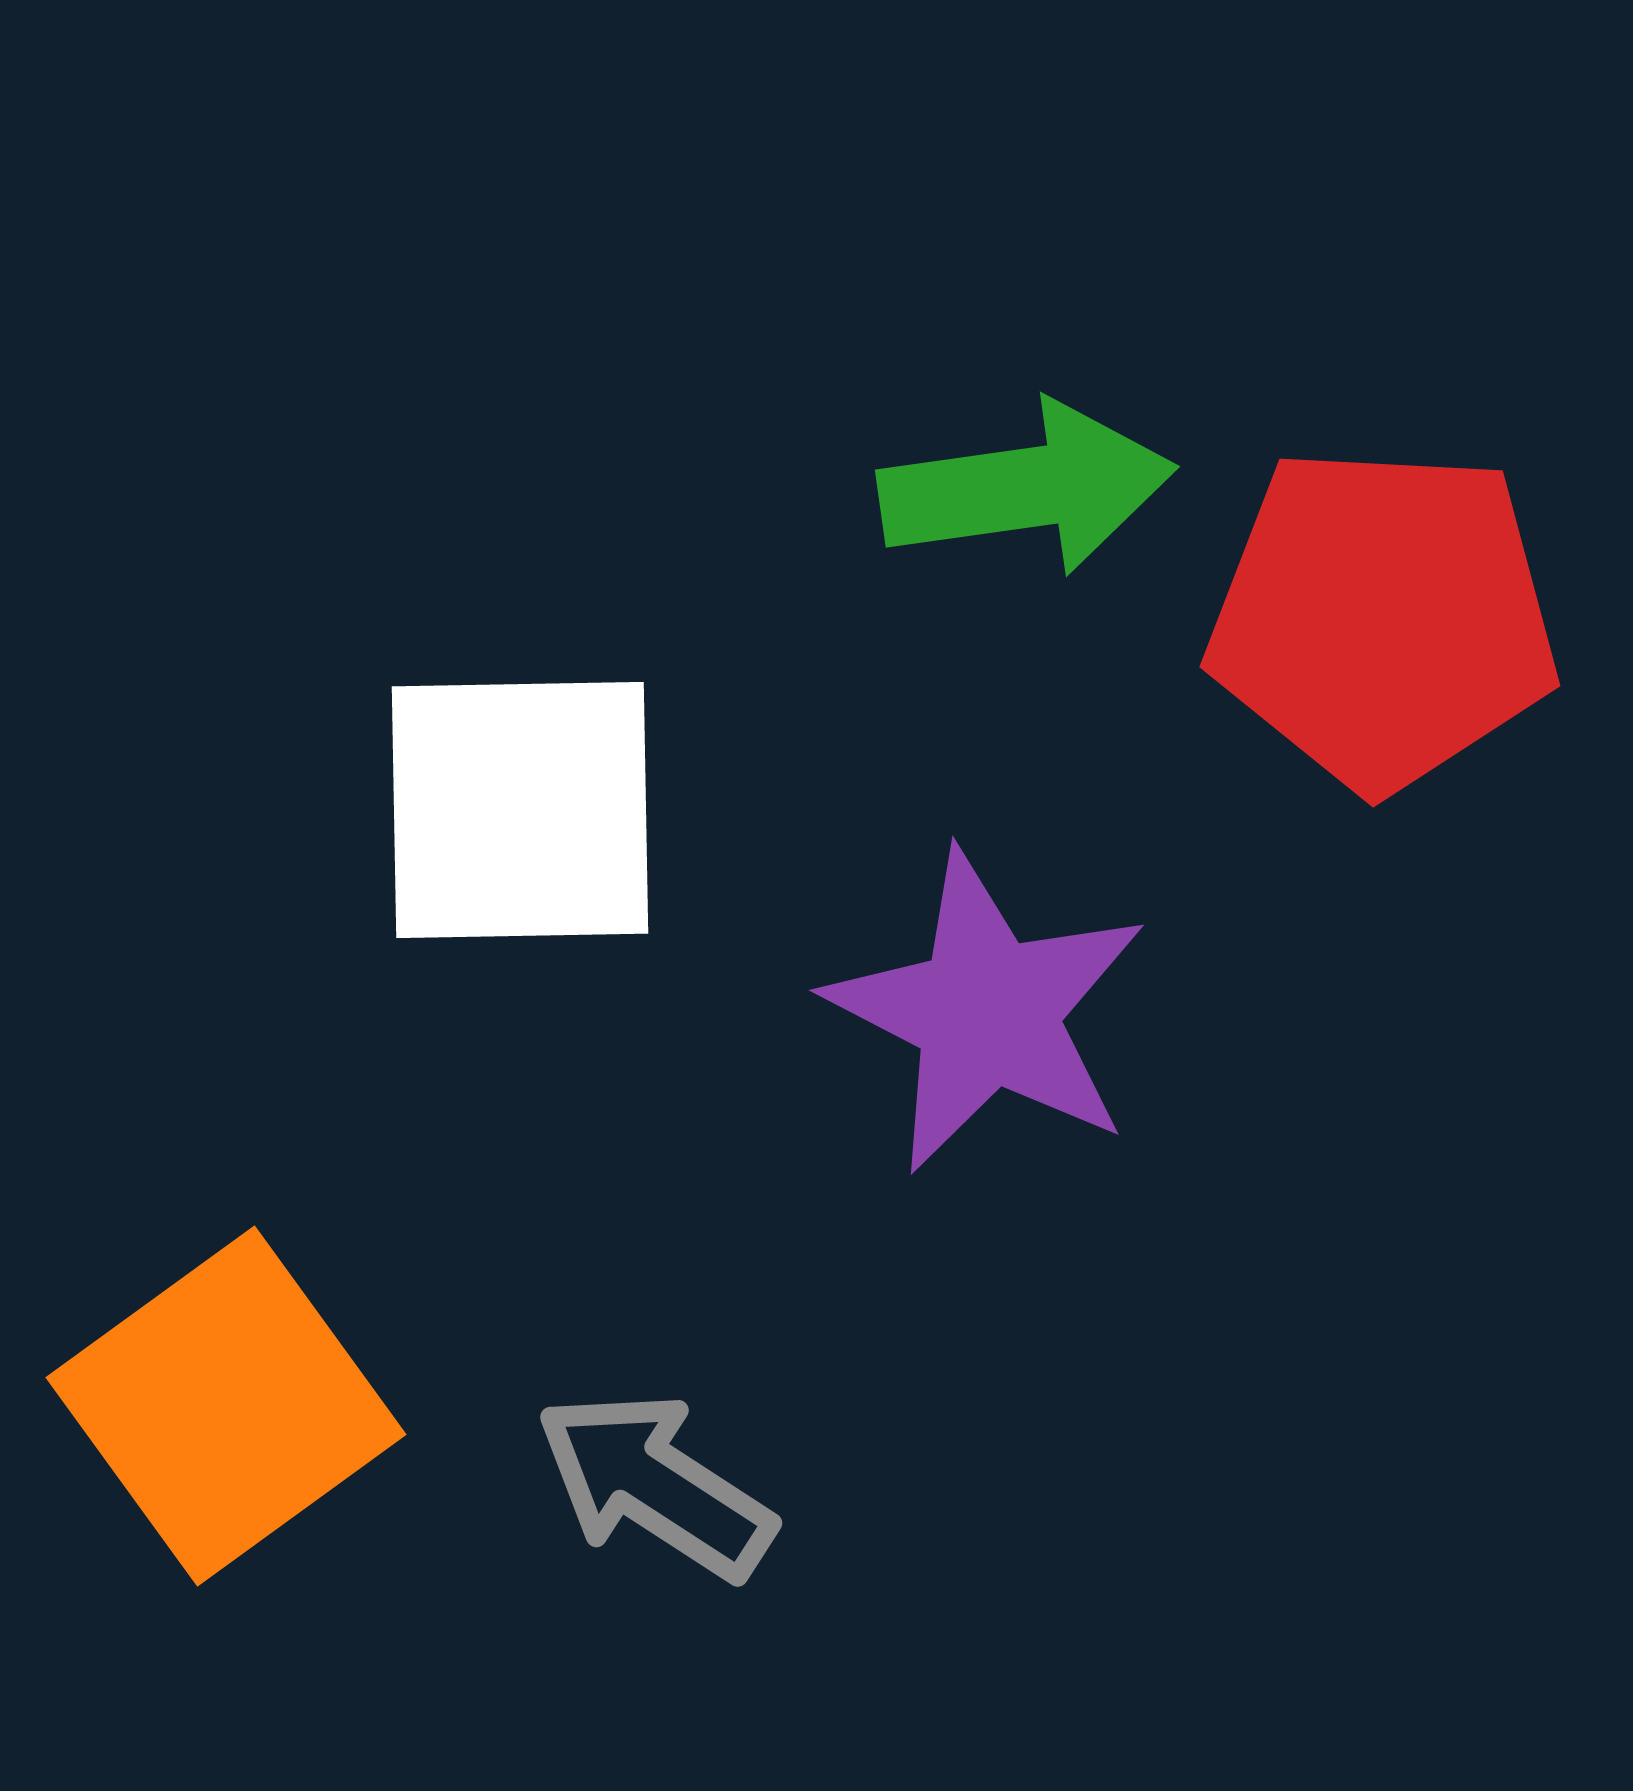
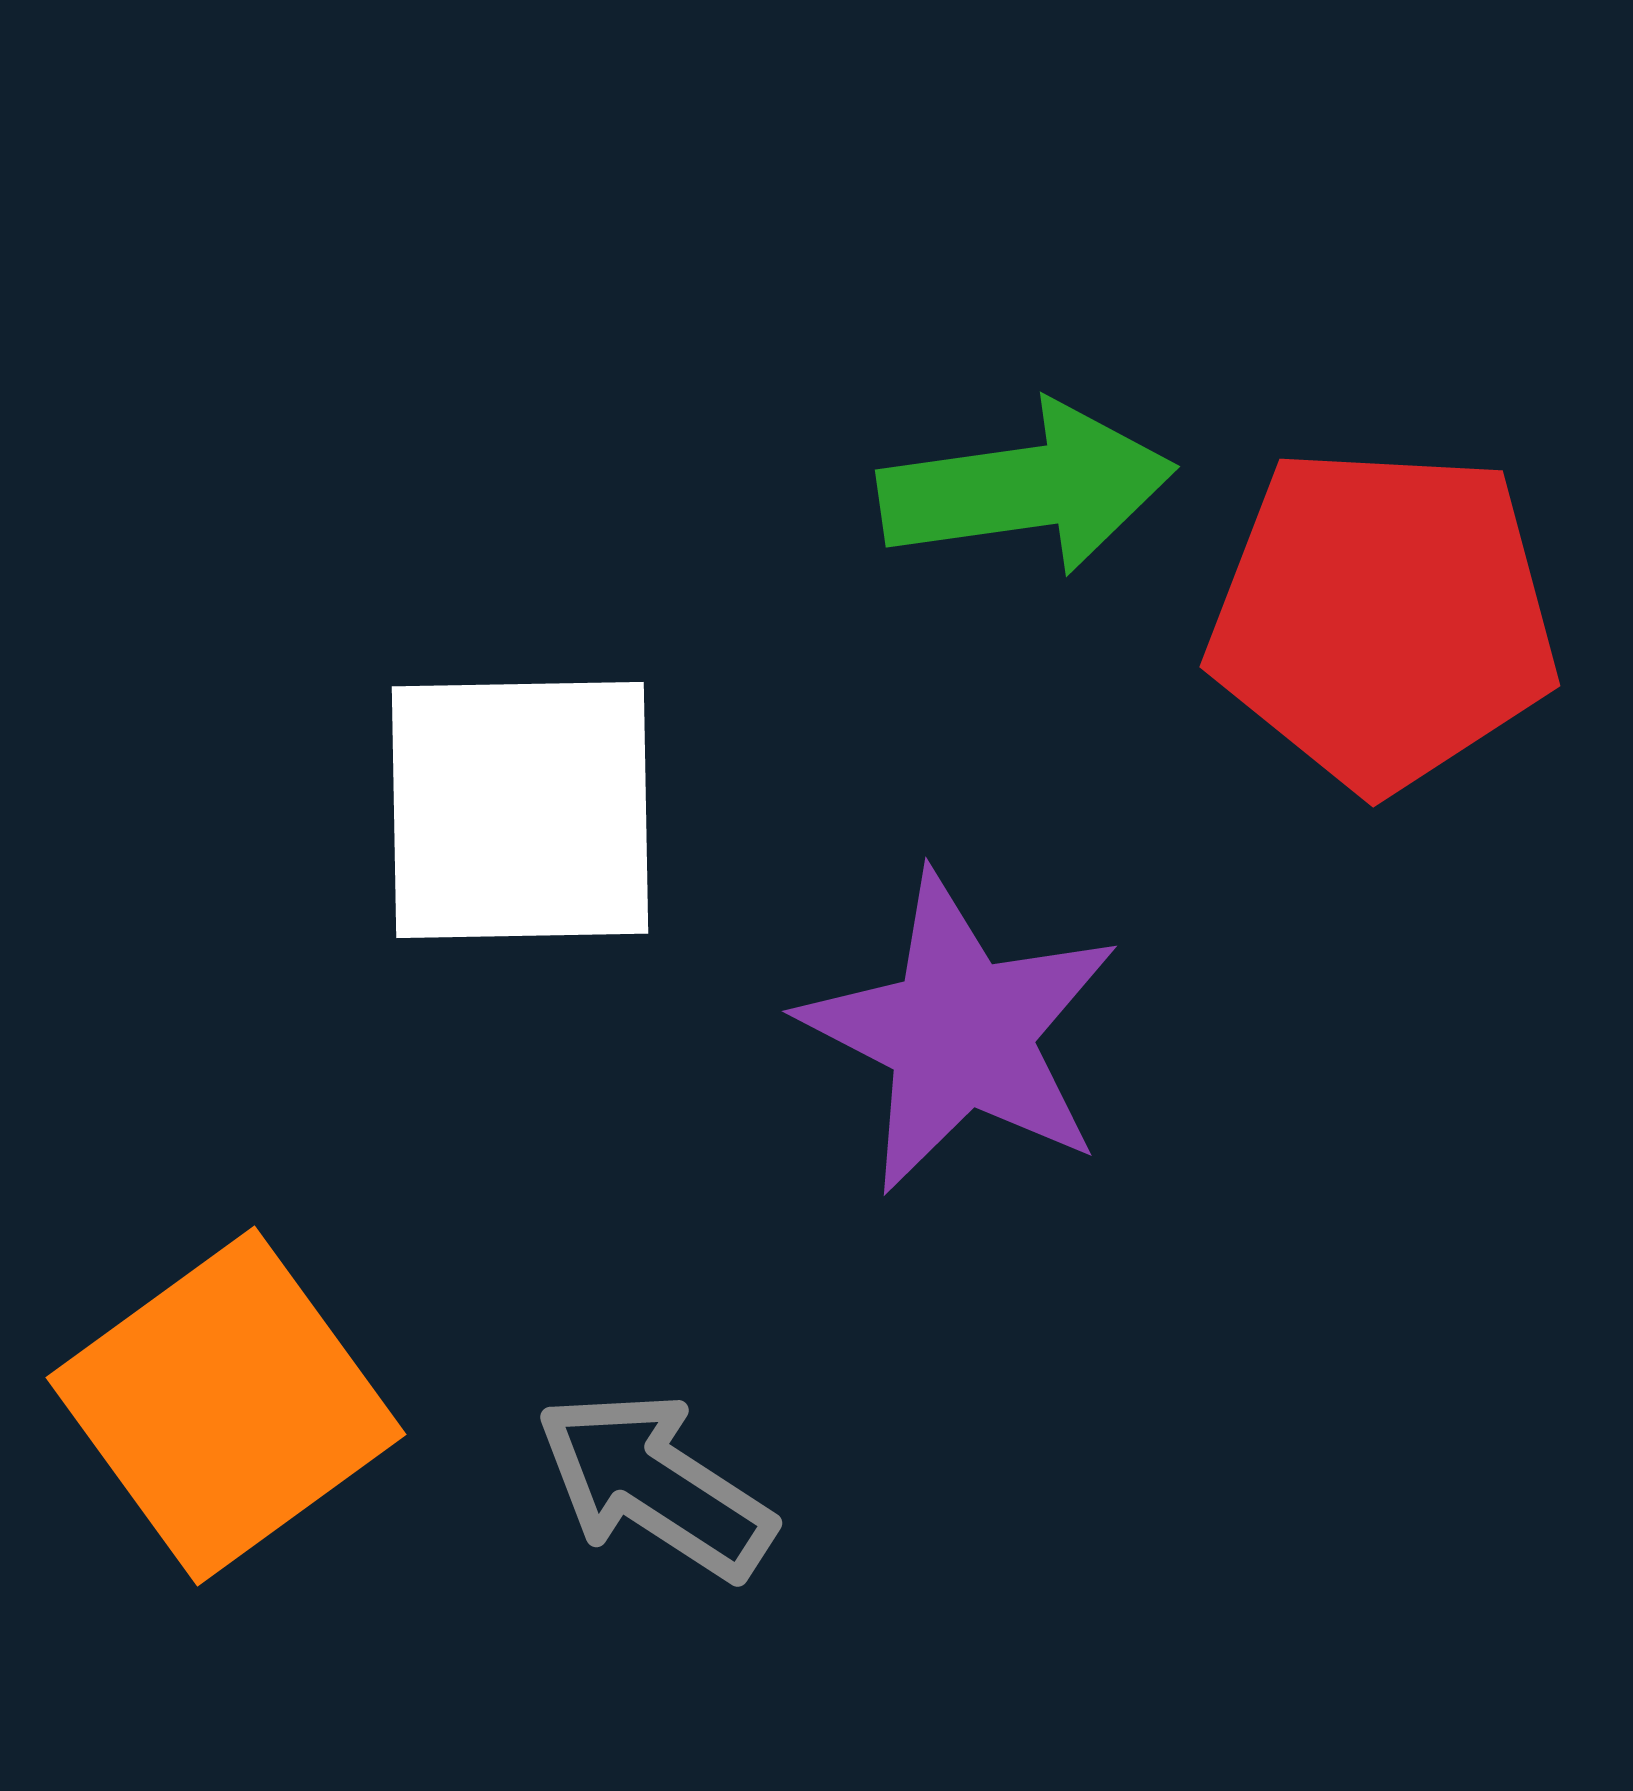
purple star: moved 27 px left, 21 px down
